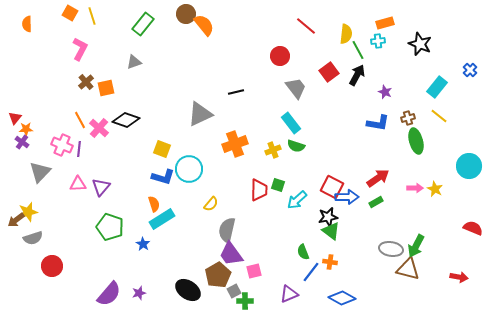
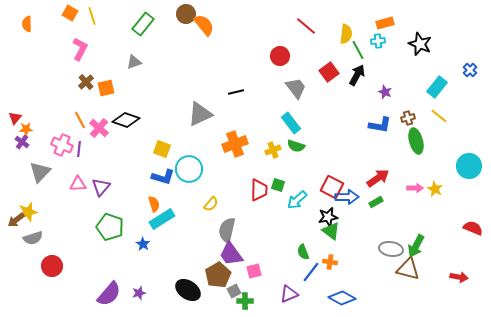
blue L-shape at (378, 123): moved 2 px right, 2 px down
